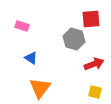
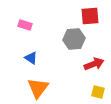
red square: moved 1 px left, 3 px up
pink rectangle: moved 3 px right, 1 px up
gray hexagon: rotated 20 degrees counterclockwise
orange triangle: moved 2 px left
yellow square: moved 3 px right
